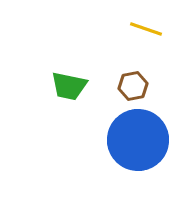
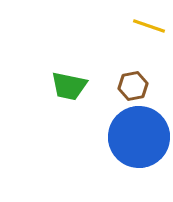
yellow line: moved 3 px right, 3 px up
blue circle: moved 1 px right, 3 px up
